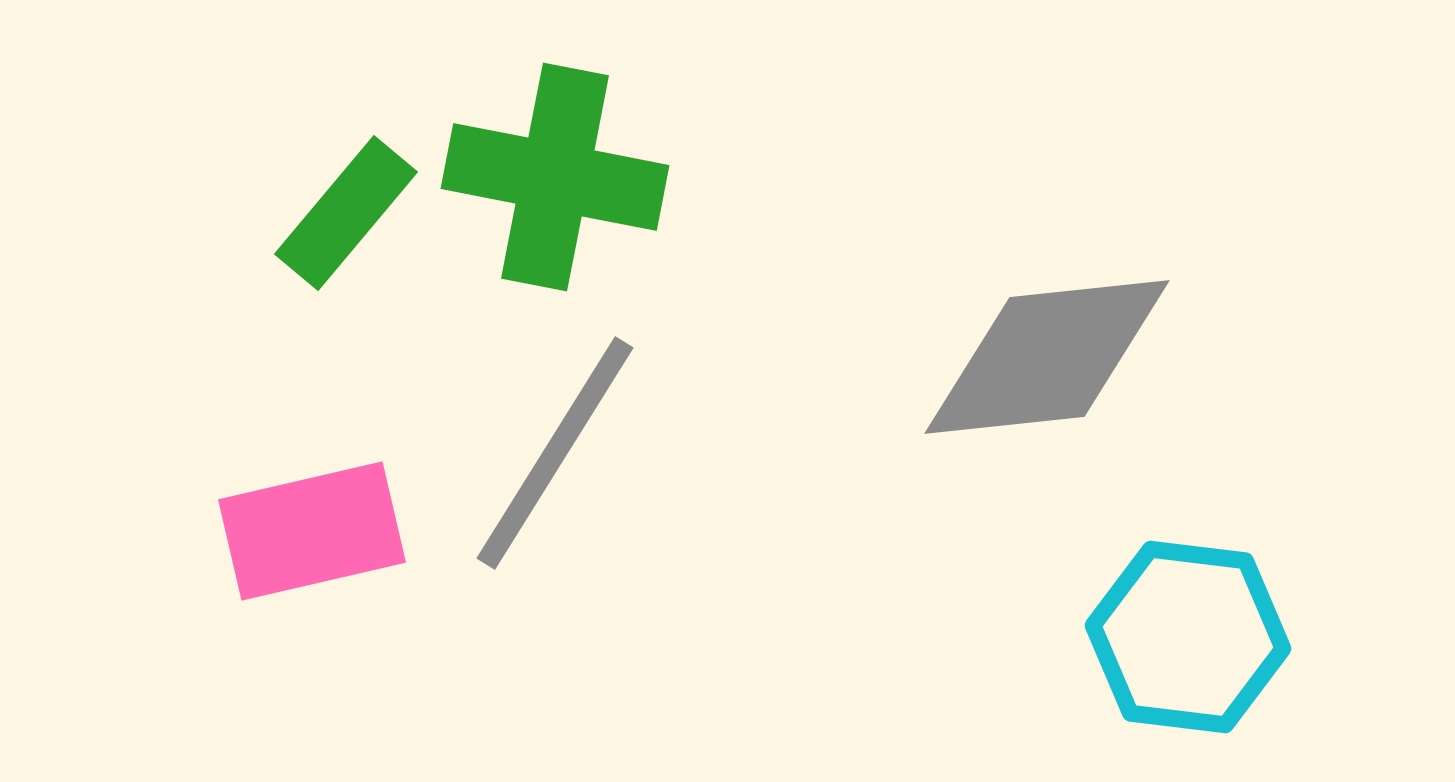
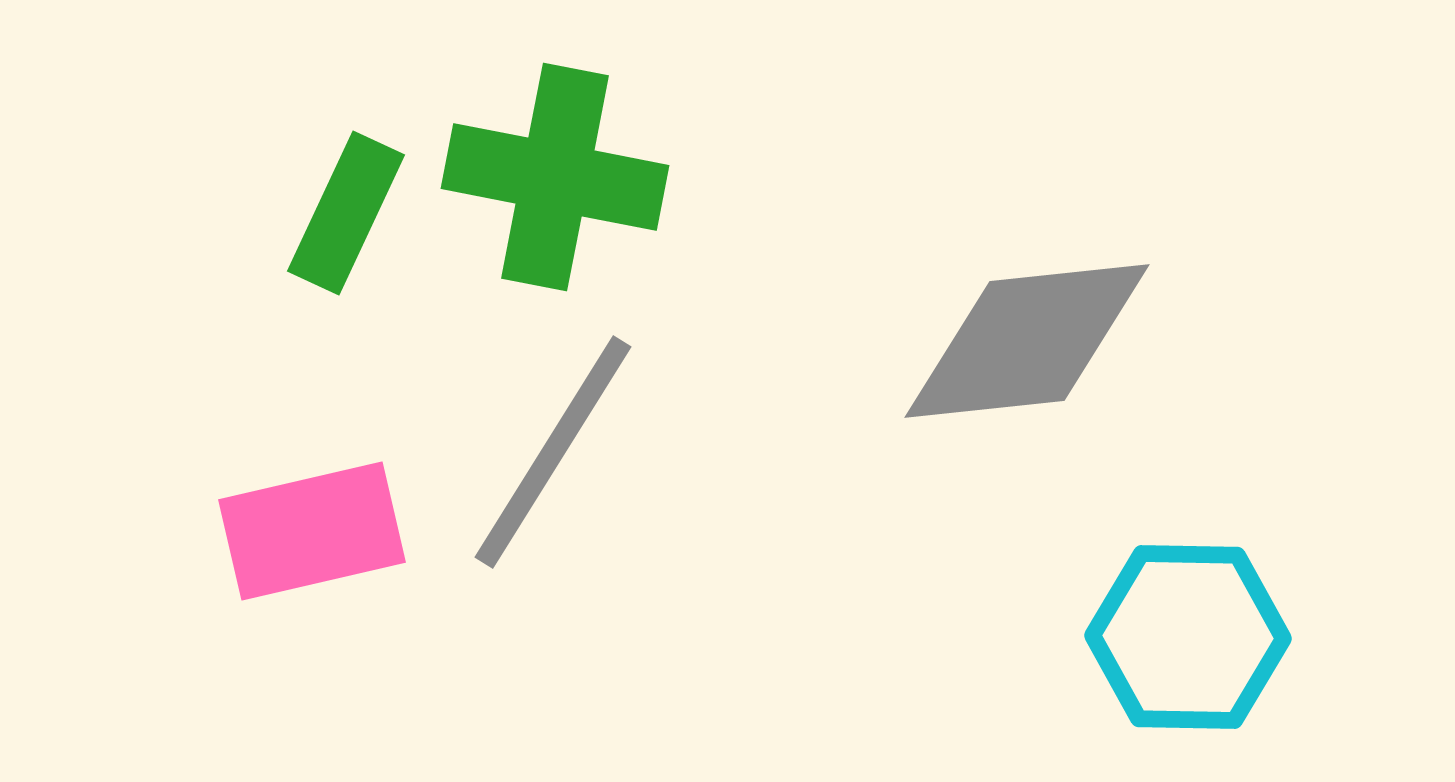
green rectangle: rotated 15 degrees counterclockwise
gray diamond: moved 20 px left, 16 px up
gray line: moved 2 px left, 1 px up
cyan hexagon: rotated 6 degrees counterclockwise
